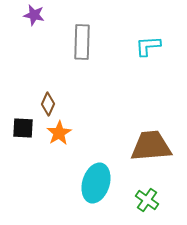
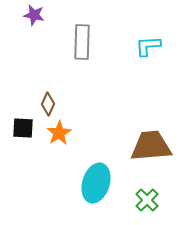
green cross: rotated 10 degrees clockwise
